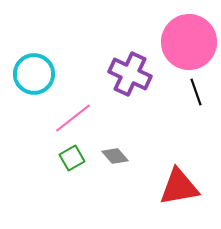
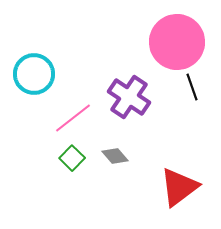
pink circle: moved 12 px left
purple cross: moved 1 px left, 23 px down; rotated 9 degrees clockwise
black line: moved 4 px left, 5 px up
green square: rotated 15 degrees counterclockwise
red triangle: rotated 27 degrees counterclockwise
